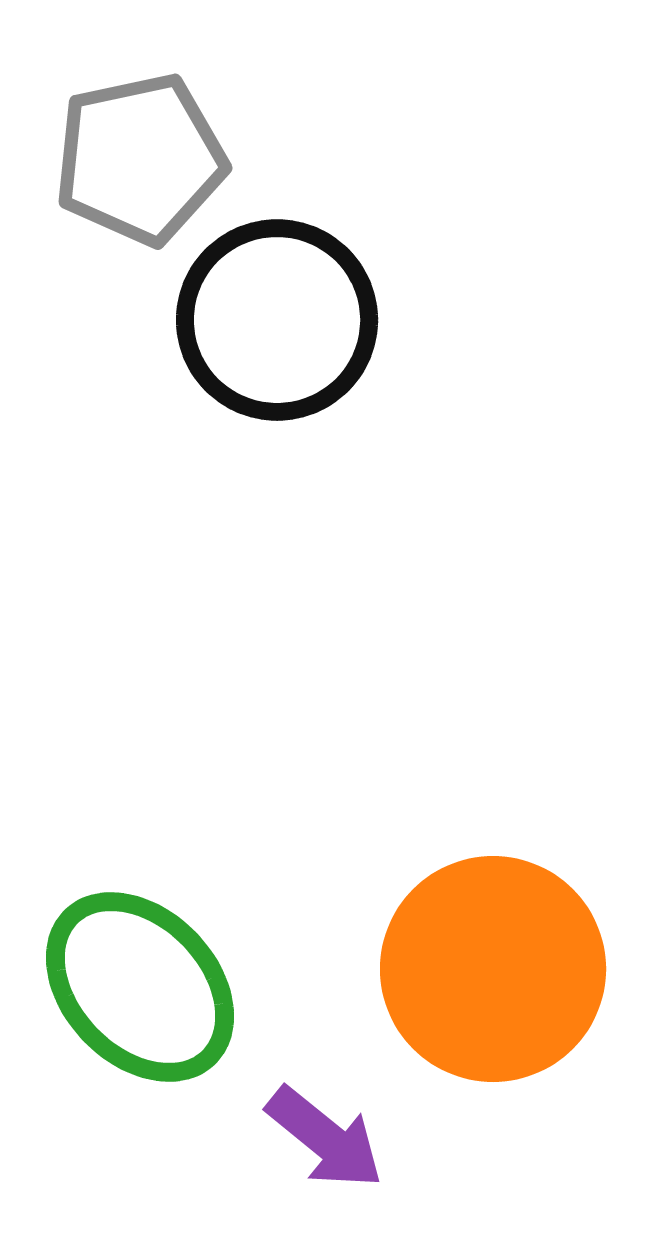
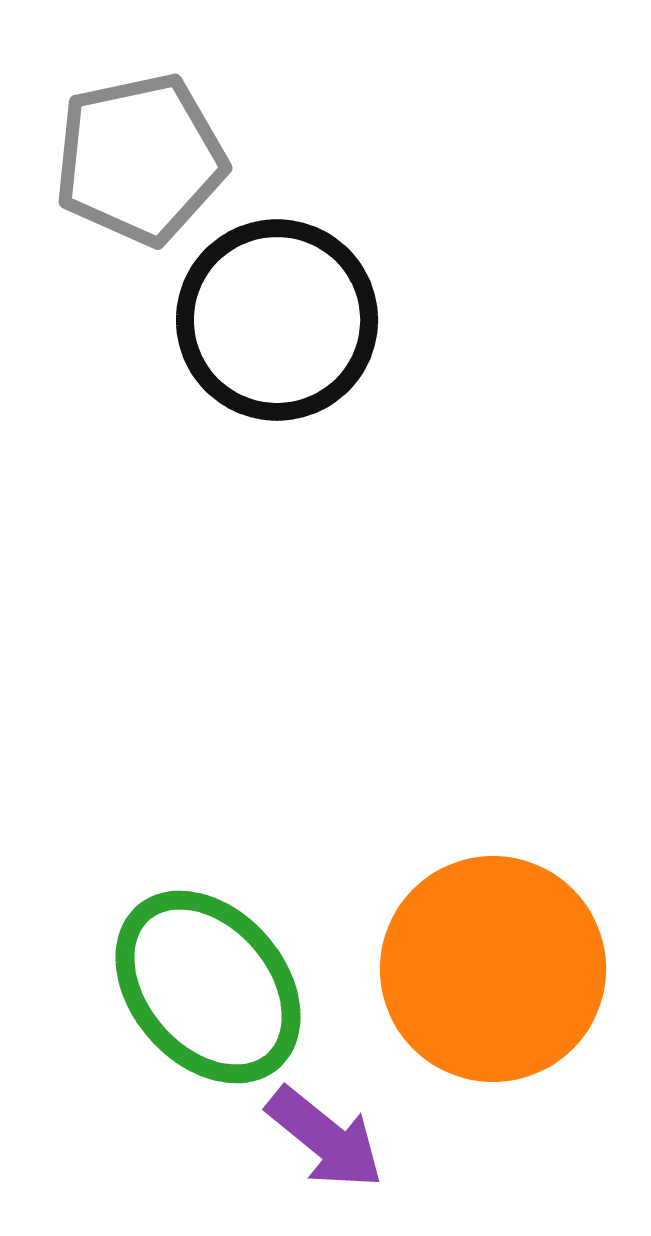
green ellipse: moved 68 px right; rotated 3 degrees clockwise
